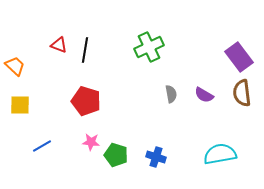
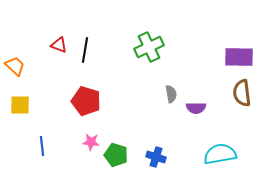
purple rectangle: rotated 52 degrees counterclockwise
purple semicircle: moved 8 px left, 13 px down; rotated 30 degrees counterclockwise
blue line: rotated 66 degrees counterclockwise
